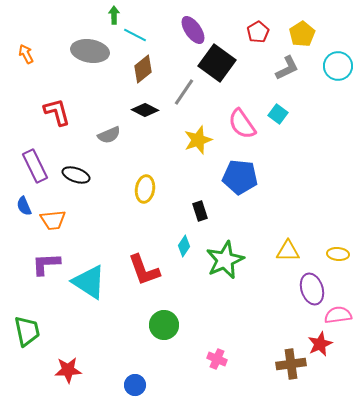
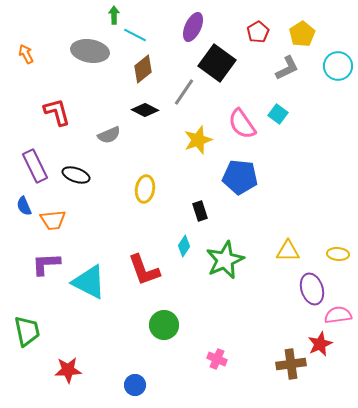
purple ellipse at (193, 30): moved 3 px up; rotated 60 degrees clockwise
cyan triangle at (89, 282): rotated 6 degrees counterclockwise
